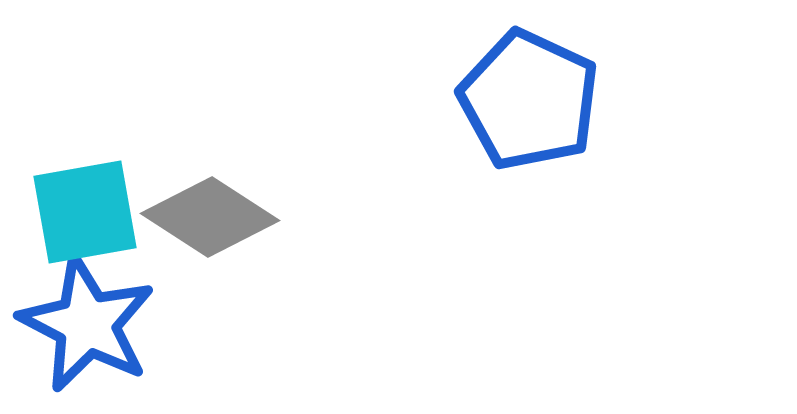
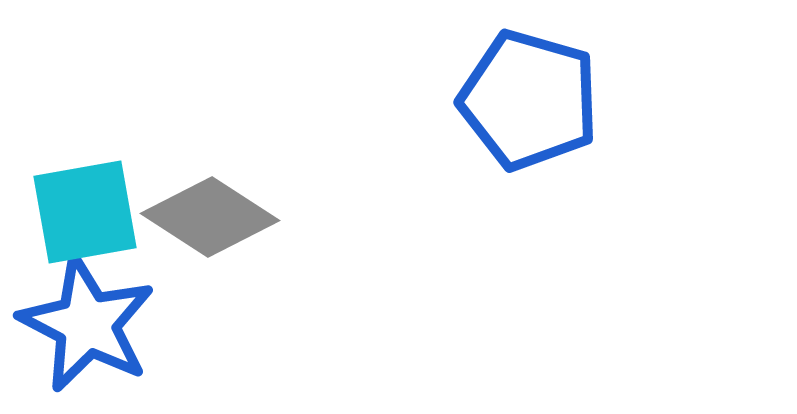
blue pentagon: rotated 9 degrees counterclockwise
